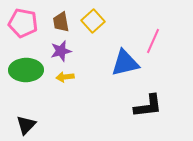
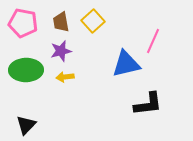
blue triangle: moved 1 px right, 1 px down
black L-shape: moved 2 px up
